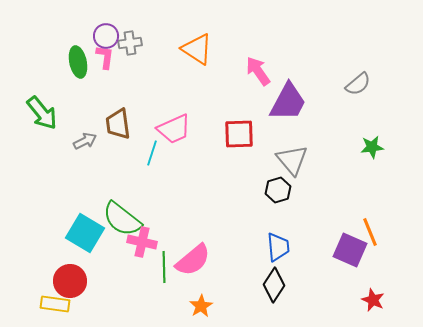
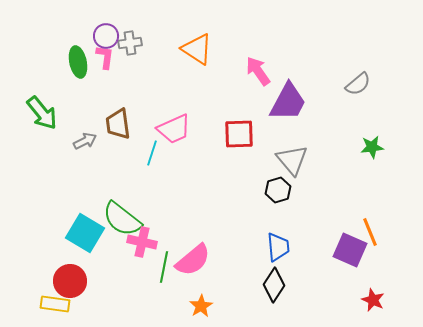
green line: rotated 12 degrees clockwise
